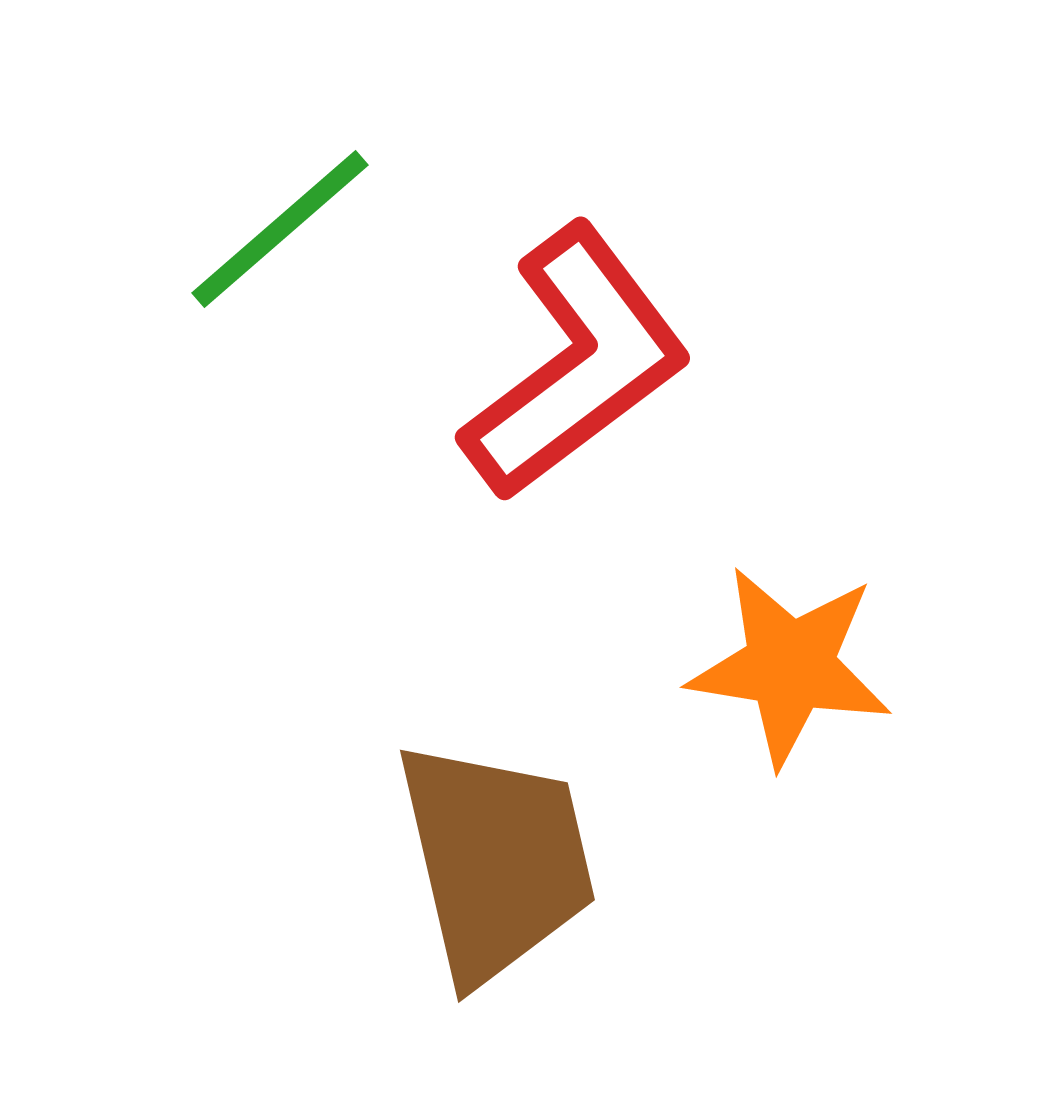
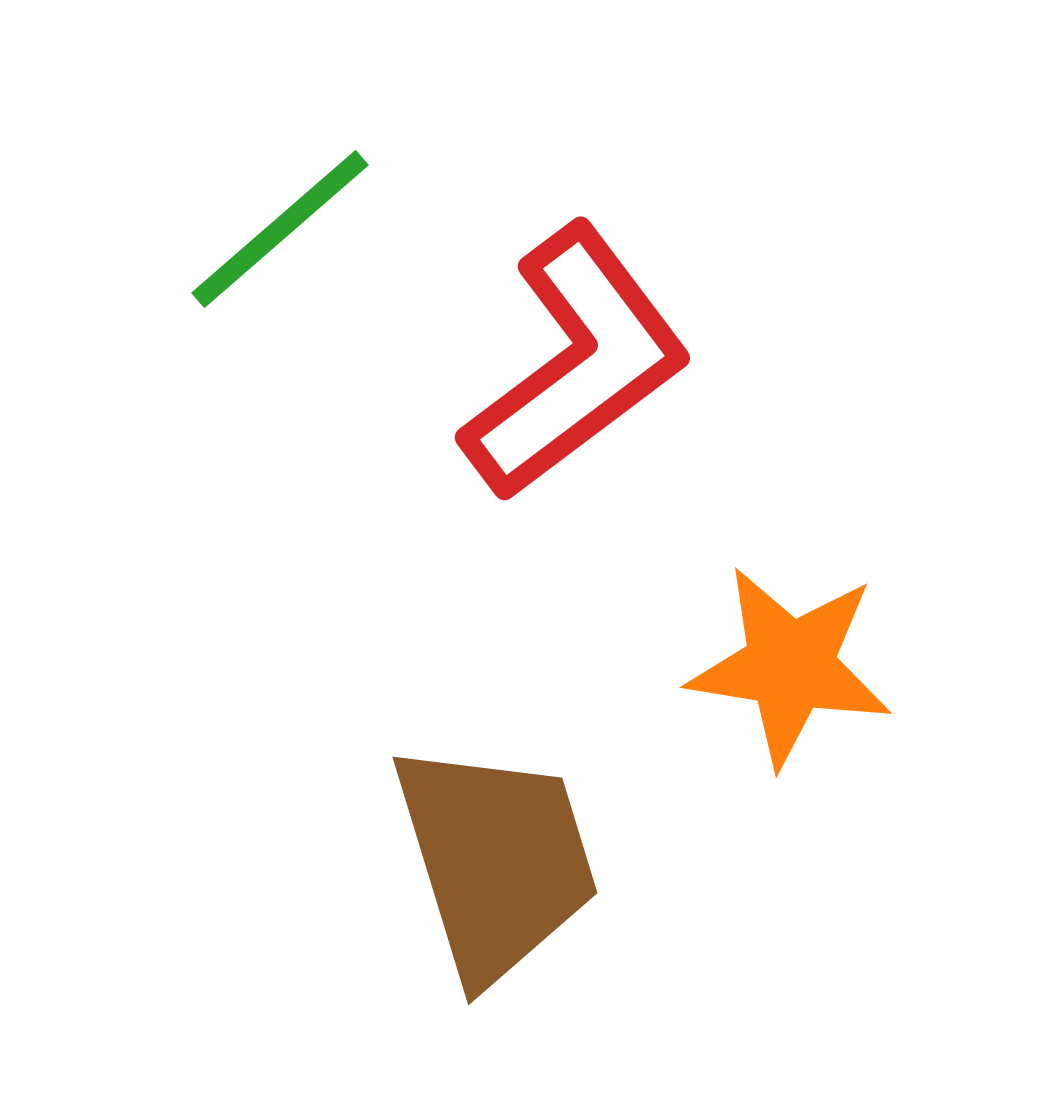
brown trapezoid: rotated 4 degrees counterclockwise
